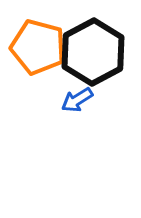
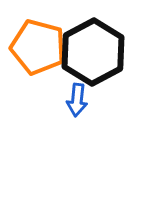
blue arrow: rotated 52 degrees counterclockwise
